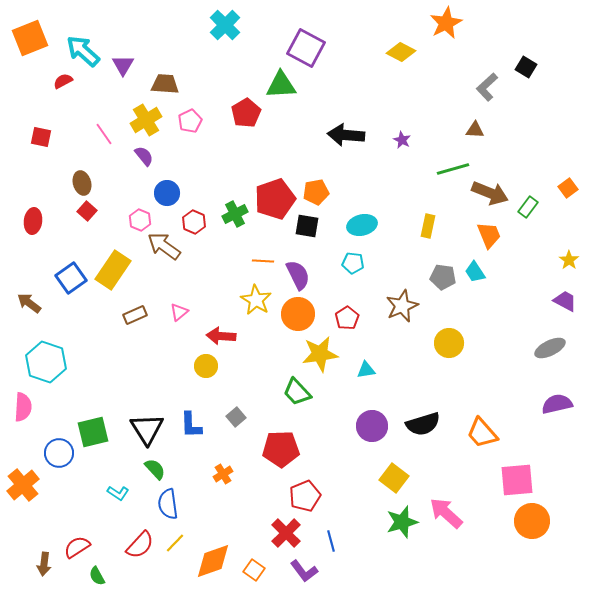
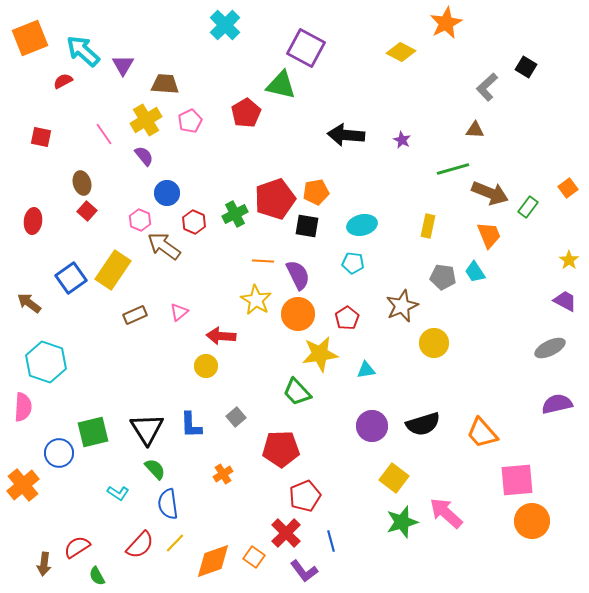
green triangle at (281, 85): rotated 16 degrees clockwise
yellow circle at (449, 343): moved 15 px left
orange square at (254, 570): moved 13 px up
